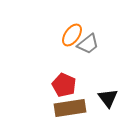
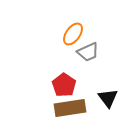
orange ellipse: moved 1 px right, 1 px up
gray trapezoid: moved 8 px down; rotated 15 degrees clockwise
red pentagon: rotated 10 degrees clockwise
